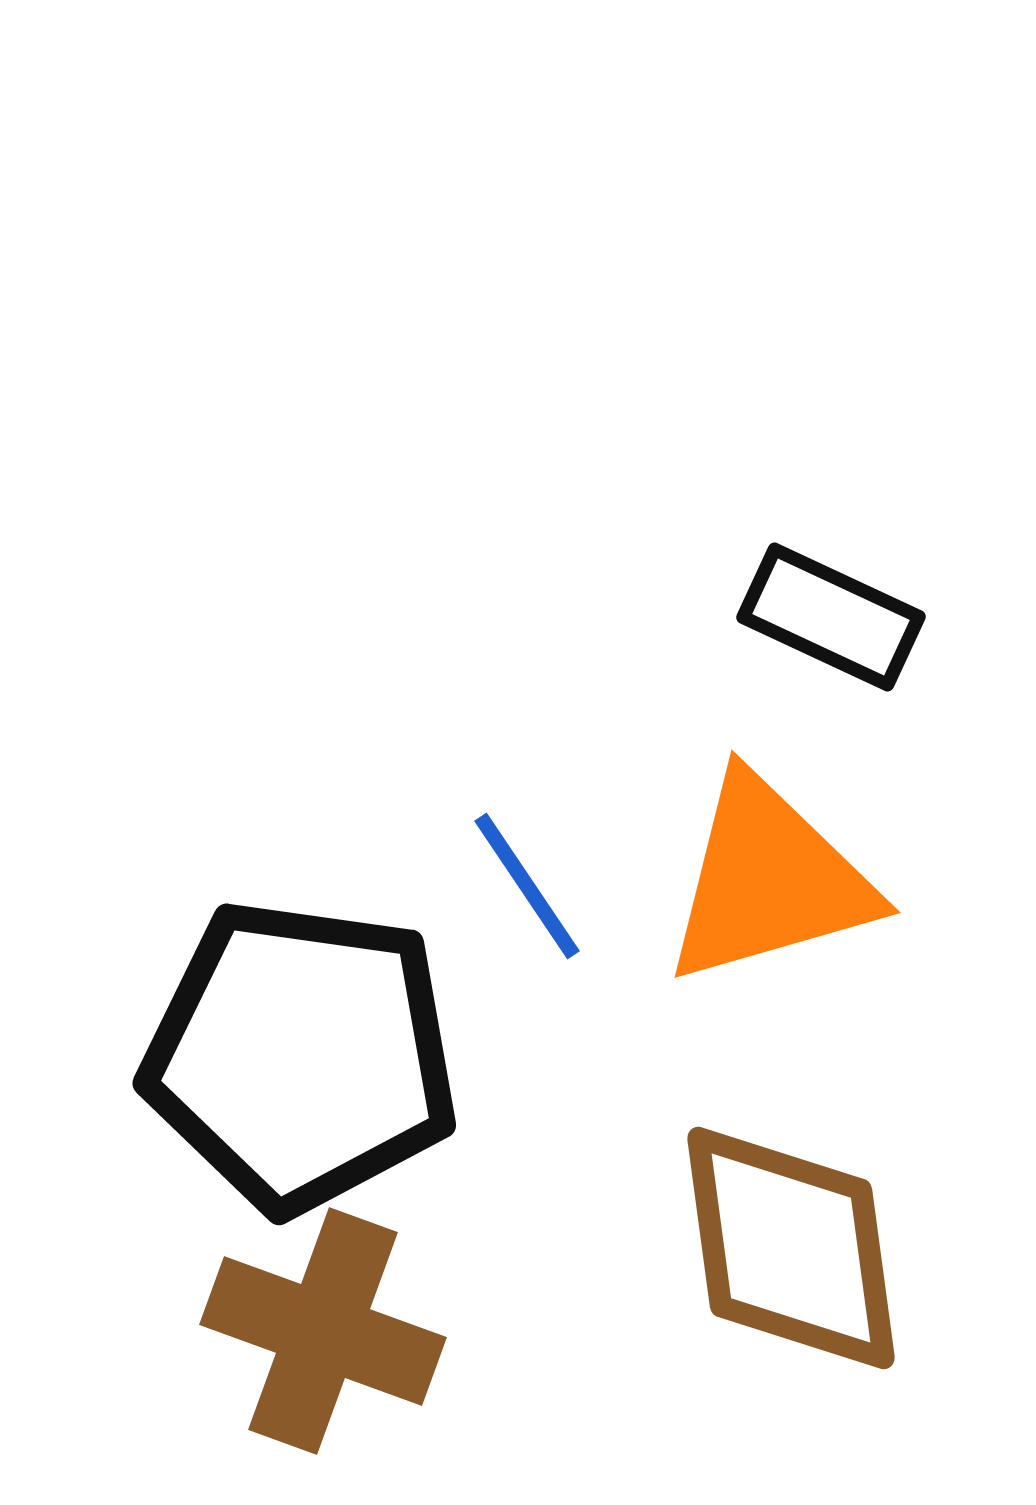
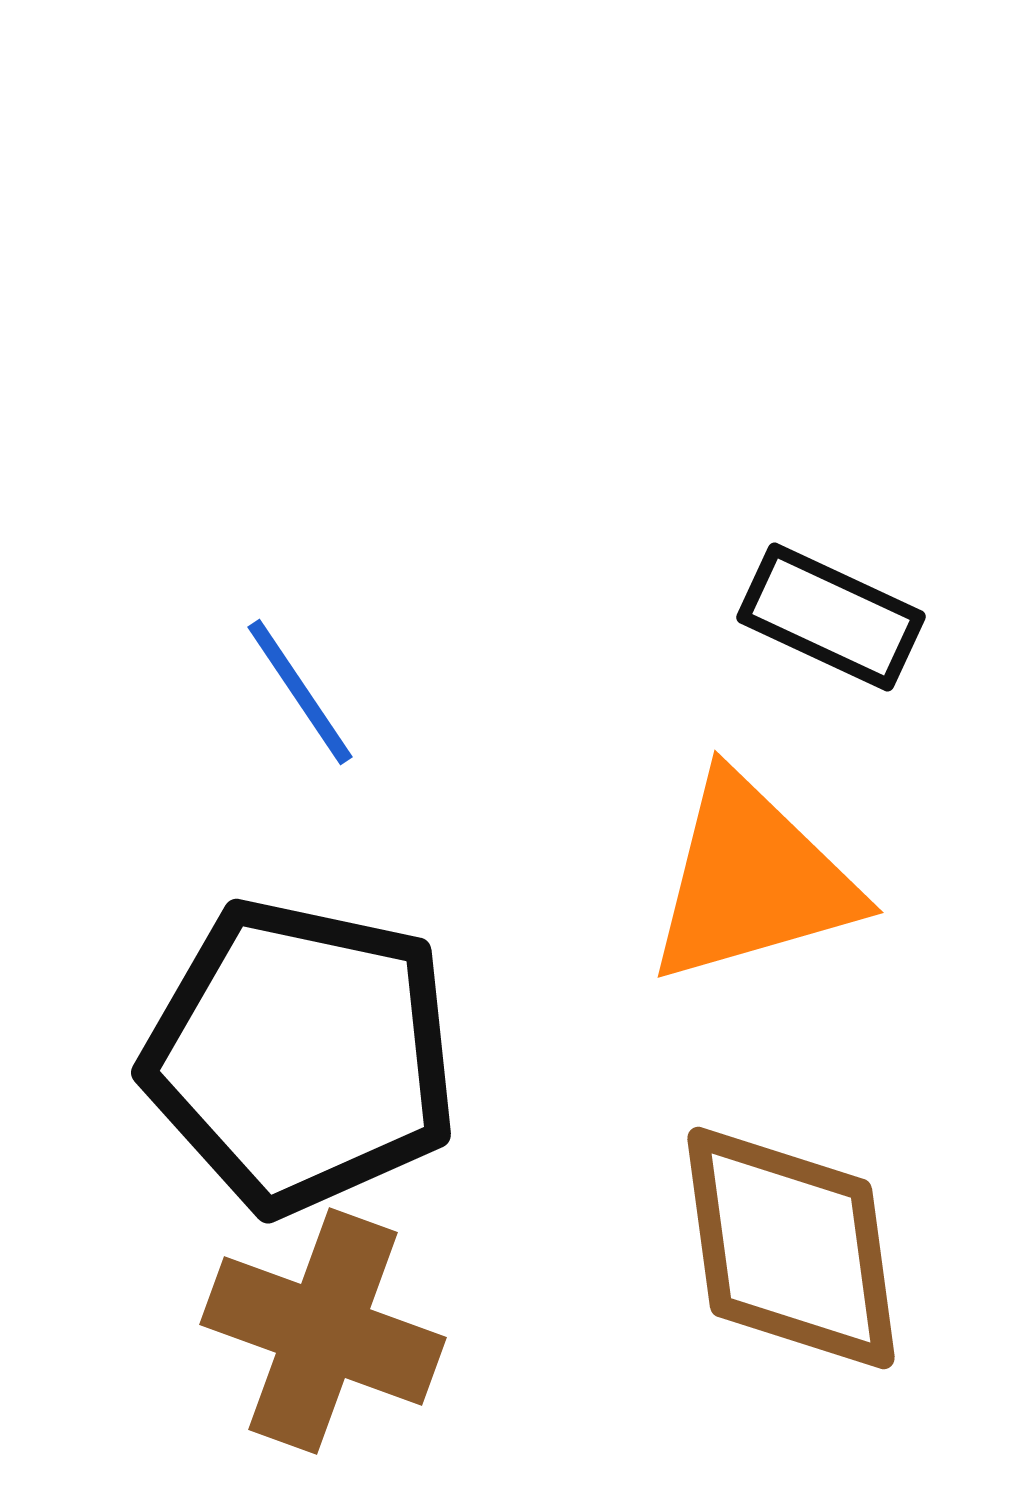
orange triangle: moved 17 px left
blue line: moved 227 px left, 194 px up
black pentagon: rotated 4 degrees clockwise
